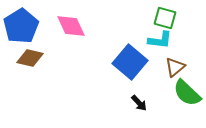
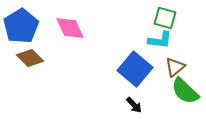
pink diamond: moved 1 px left, 2 px down
brown diamond: rotated 32 degrees clockwise
blue square: moved 5 px right, 7 px down
green semicircle: moved 2 px left, 2 px up
black arrow: moved 5 px left, 2 px down
